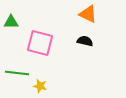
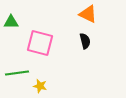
black semicircle: rotated 63 degrees clockwise
green line: rotated 15 degrees counterclockwise
